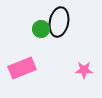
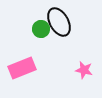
black ellipse: rotated 40 degrees counterclockwise
pink star: rotated 12 degrees clockwise
